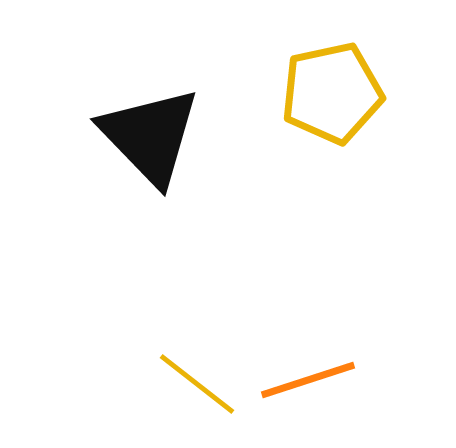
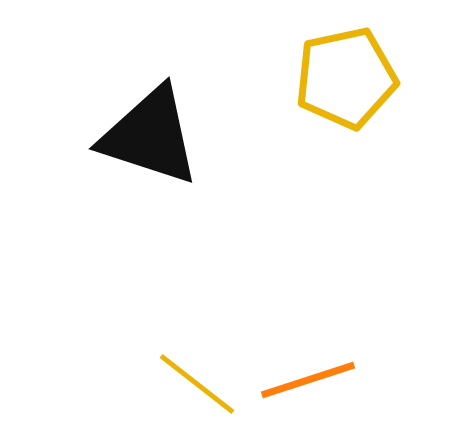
yellow pentagon: moved 14 px right, 15 px up
black triangle: rotated 28 degrees counterclockwise
